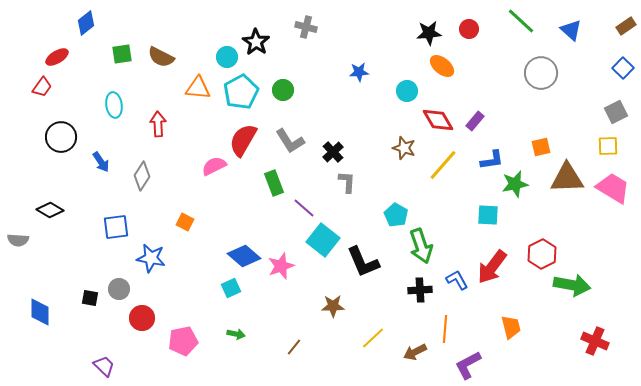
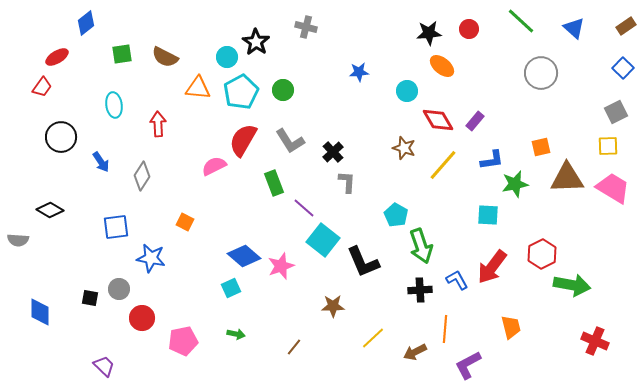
blue triangle at (571, 30): moved 3 px right, 2 px up
brown semicircle at (161, 57): moved 4 px right
